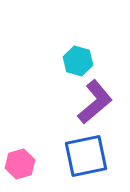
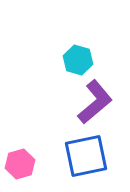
cyan hexagon: moved 1 px up
